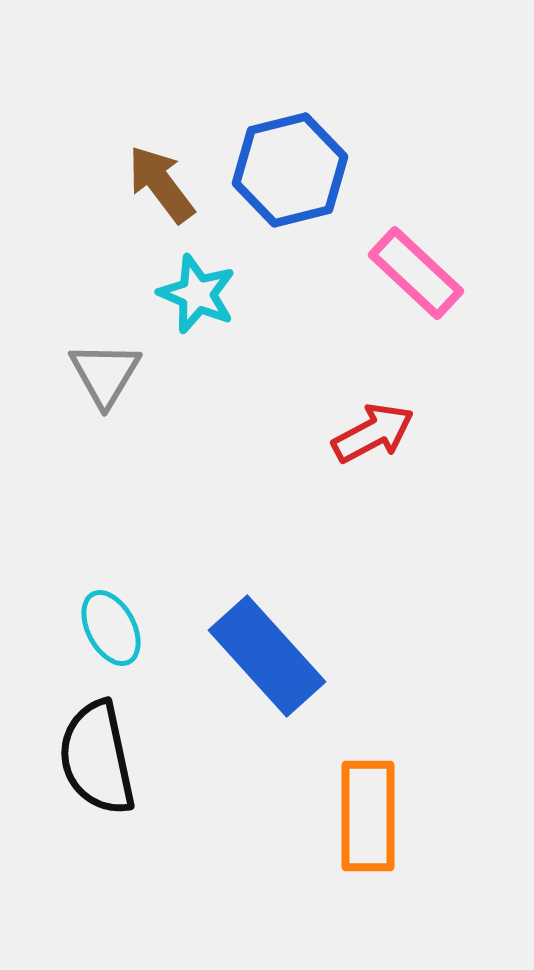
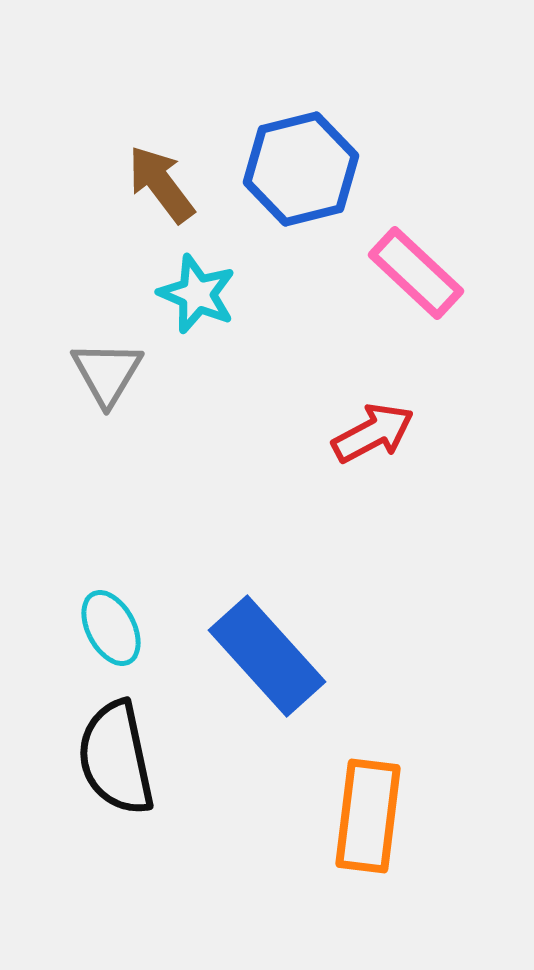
blue hexagon: moved 11 px right, 1 px up
gray triangle: moved 2 px right, 1 px up
black semicircle: moved 19 px right
orange rectangle: rotated 7 degrees clockwise
